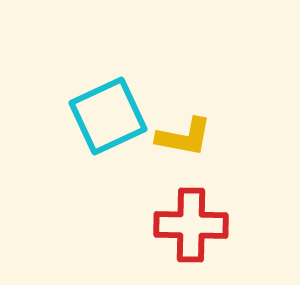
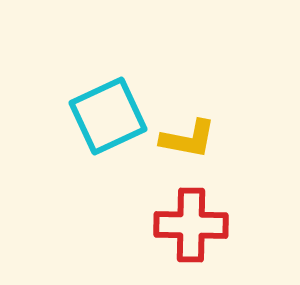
yellow L-shape: moved 4 px right, 2 px down
